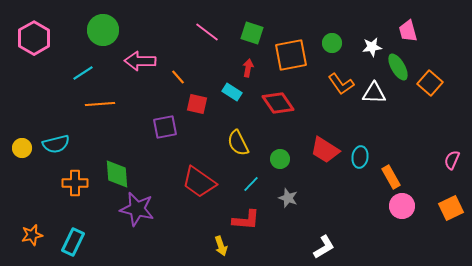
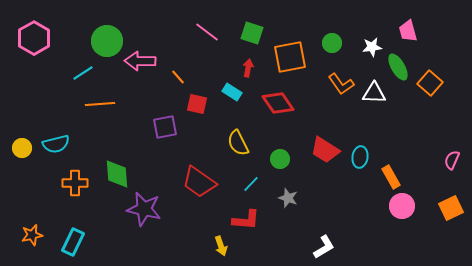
green circle at (103, 30): moved 4 px right, 11 px down
orange square at (291, 55): moved 1 px left, 2 px down
purple star at (137, 209): moved 7 px right
